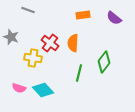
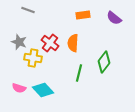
gray star: moved 8 px right, 5 px down
